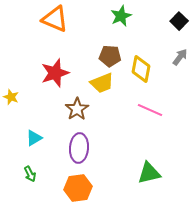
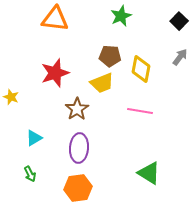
orange triangle: rotated 16 degrees counterclockwise
pink line: moved 10 px left, 1 px down; rotated 15 degrees counterclockwise
green triangle: rotated 45 degrees clockwise
